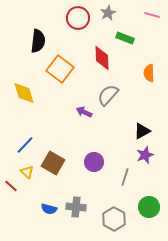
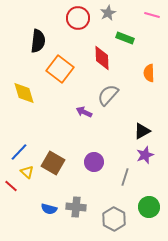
blue line: moved 6 px left, 7 px down
